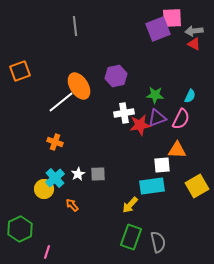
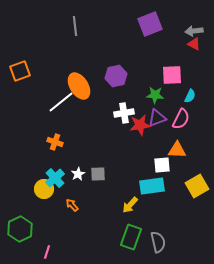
pink square: moved 57 px down
purple square: moved 8 px left, 5 px up
